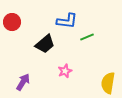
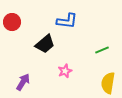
green line: moved 15 px right, 13 px down
